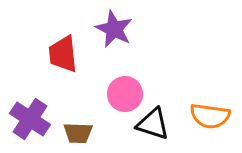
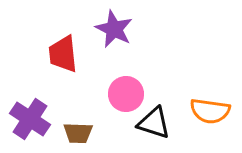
pink circle: moved 1 px right
orange semicircle: moved 5 px up
black triangle: moved 1 px right, 1 px up
